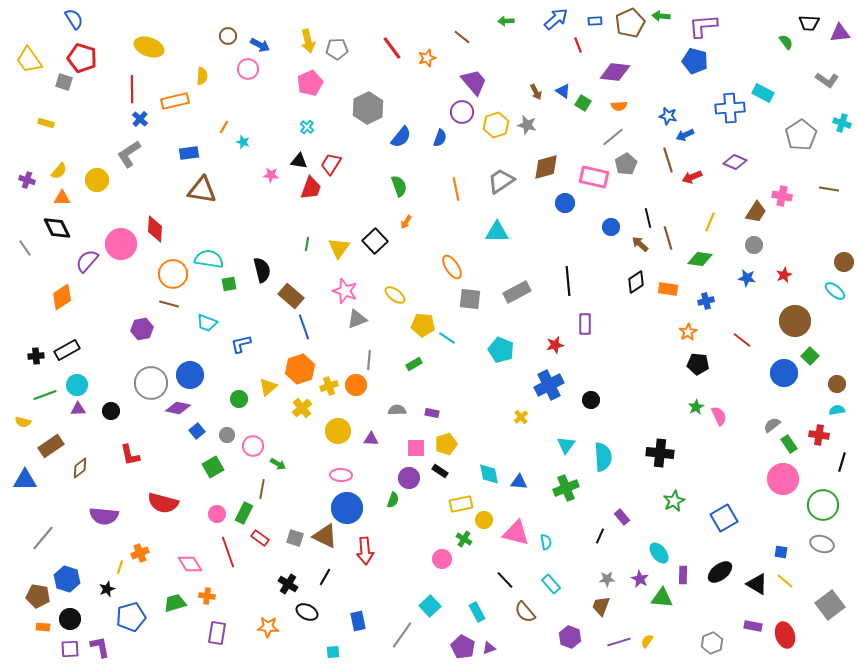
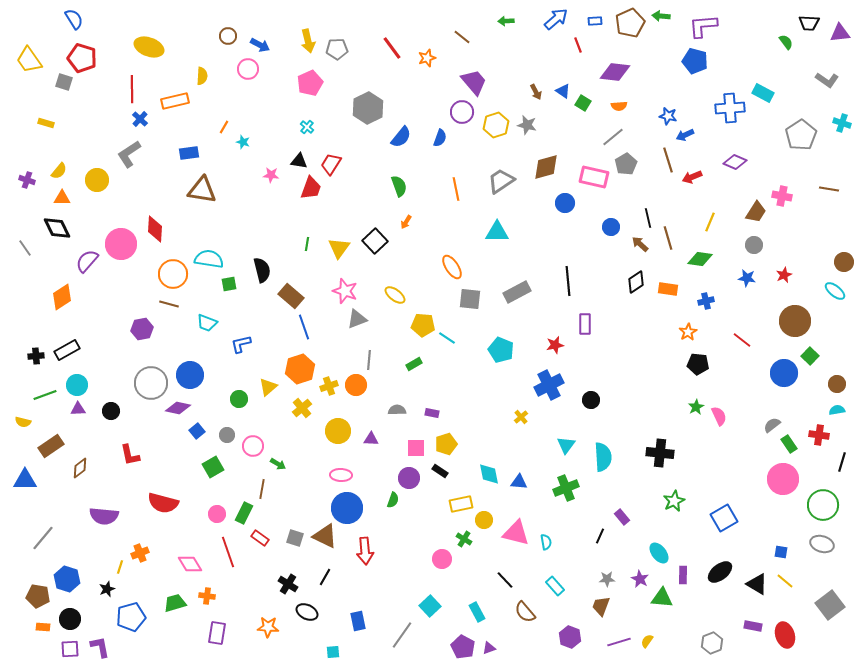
cyan rectangle at (551, 584): moved 4 px right, 2 px down
